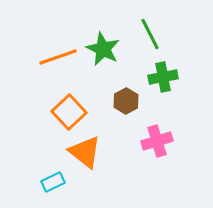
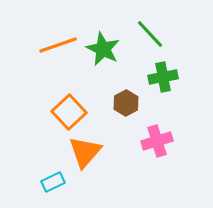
green line: rotated 16 degrees counterclockwise
orange line: moved 12 px up
brown hexagon: moved 2 px down
orange triangle: rotated 33 degrees clockwise
